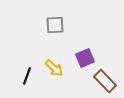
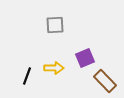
yellow arrow: rotated 42 degrees counterclockwise
